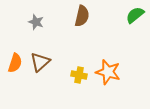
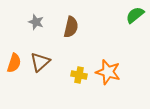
brown semicircle: moved 11 px left, 11 px down
orange semicircle: moved 1 px left
